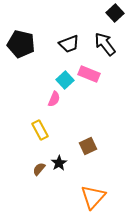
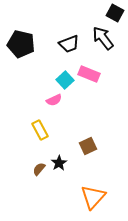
black square: rotated 18 degrees counterclockwise
black arrow: moved 2 px left, 6 px up
pink semicircle: moved 1 px down; rotated 42 degrees clockwise
